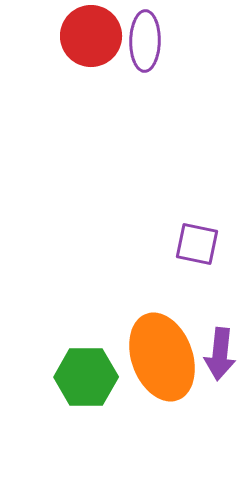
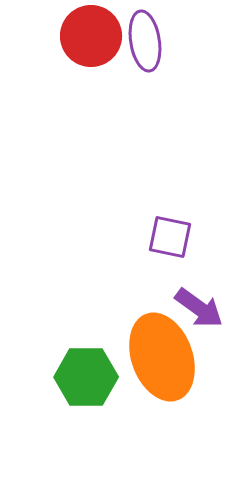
purple ellipse: rotated 10 degrees counterclockwise
purple square: moved 27 px left, 7 px up
purple arrow: moved 21 px left, 46 px up; rotated 60 degrees counterclockwise
